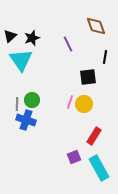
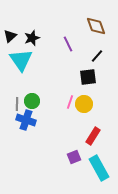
black line: moved 8 px left, 1 px up; rotated 32 degrees clockwise
green circle: moved 1 px down
red rectangle: moved 1 px left
